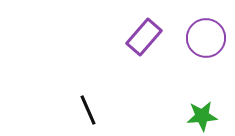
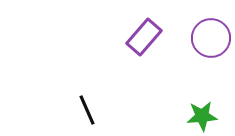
purple circle: moved 5 px right
black line: moved 1 px left
